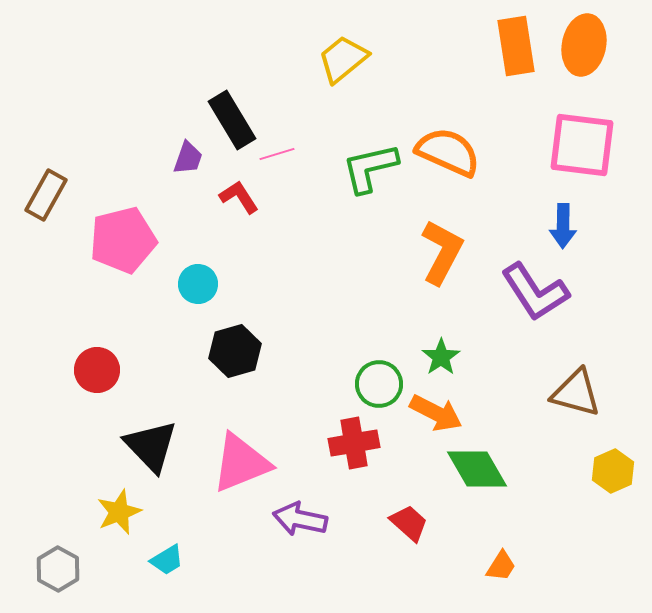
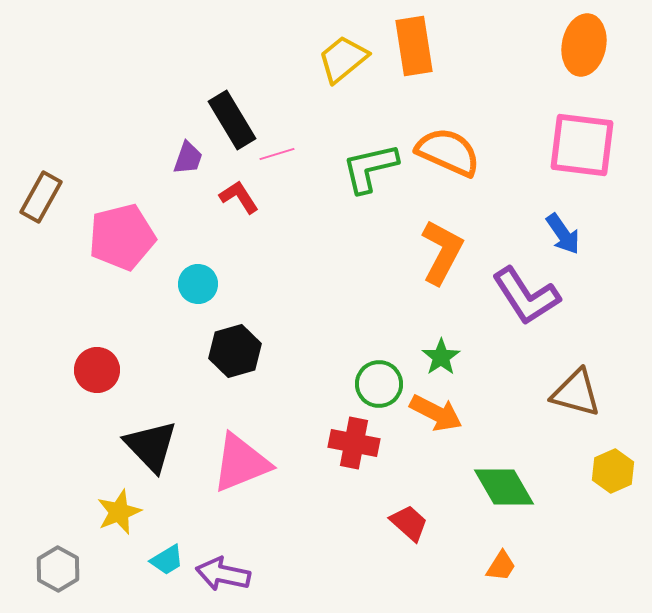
orange rectangle: moved 102 px left
brown rectangle: moved 5 px left, 2 px down
blue arrow: moved 8 px down; rotated 36 degrees counterclockwise
pink pentagon: moved 1 px left, 3 px up
purple L-shape: moved 9 px left, 4 px down
red cross: rotated 21 degrees clockwise
green diamond: moved 27 px right, 18 px down
purple arrow: moved 77 px left, 55 px down
